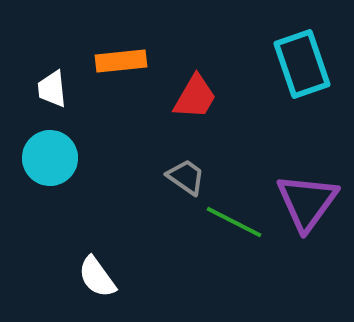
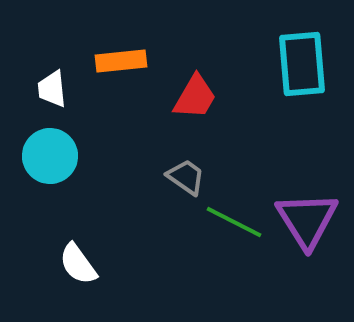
cyan rectangle: rotated 14 degrees clockwise
cyan circle: moved 2 px up
purple triangle: moved 18 px down; rotated 8 degrees counterclockwise
white semicircle: moved 19 px left, 13 px up
